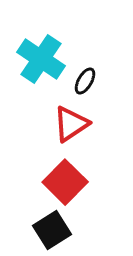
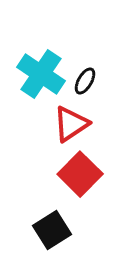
cyan cross: moved 15 px down
red square: moved 15 px right, 8 px up
